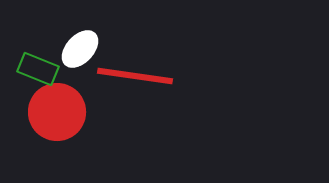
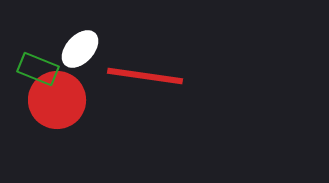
red line: moved 10 px right
red circle: moved 12 px up
